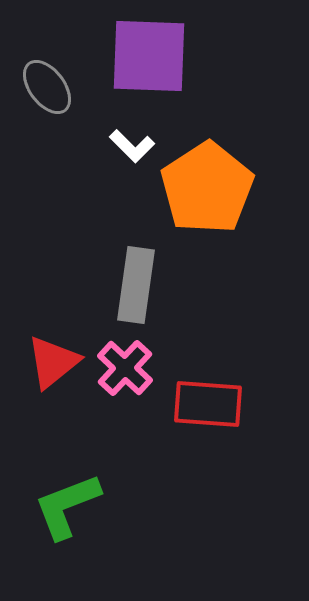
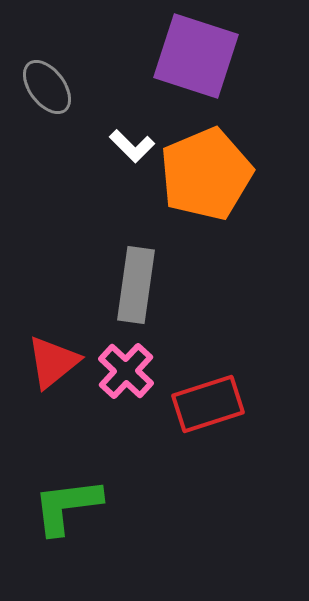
purple square: moved 47 px right; rotated 16 degrees clockwise
orange pentagon: moved 1 px left, 14 px up; rotated 10 degrees clockwise
pink cross: moved 1 px right, 3 px down
red rectangle: rotated 22 degrees counterclockwise
green L-shape: rotated 14 degrees clockwise
